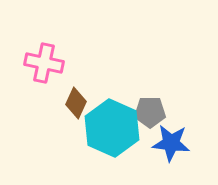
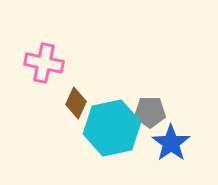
cyan hexagon: rotated 24 degrees clockwise
blue star: rotated 30 degrees clockwise
